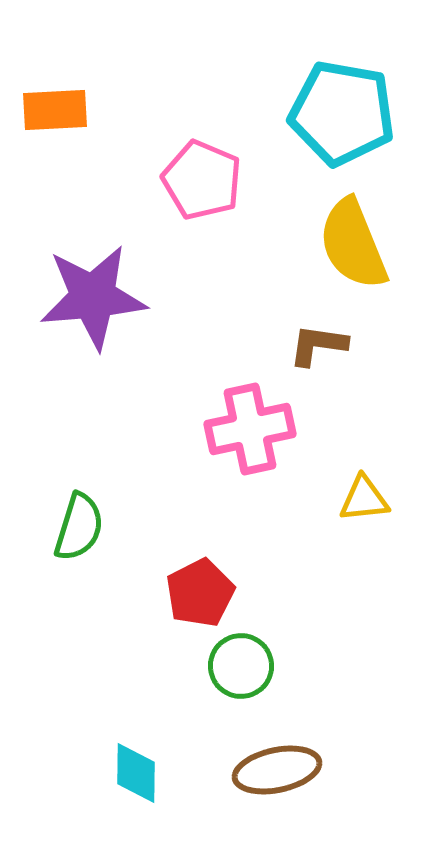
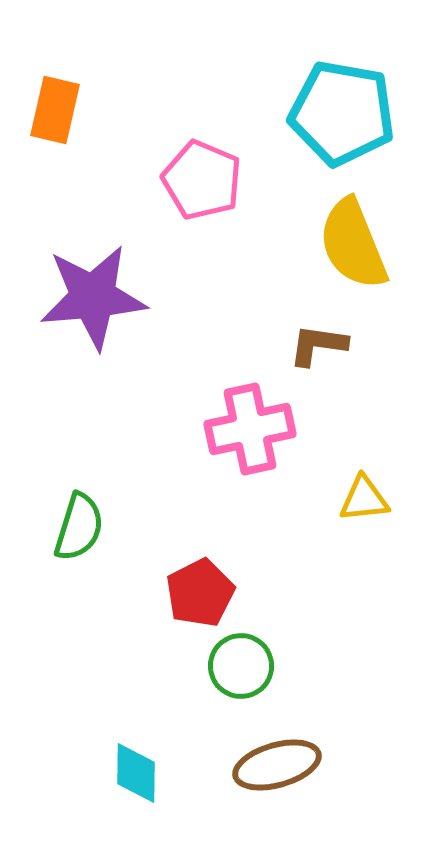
orange rectangle: rotated 74 degrees counterclockwise
brown ellipse: moved 5 px up; rotated 4 degrees counterclockwise
